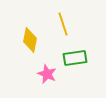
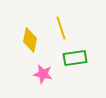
yellow line: moved 2 px left, 4 px down
pink star: moved 4 px left; rotated 12 degrees counterclockwise
